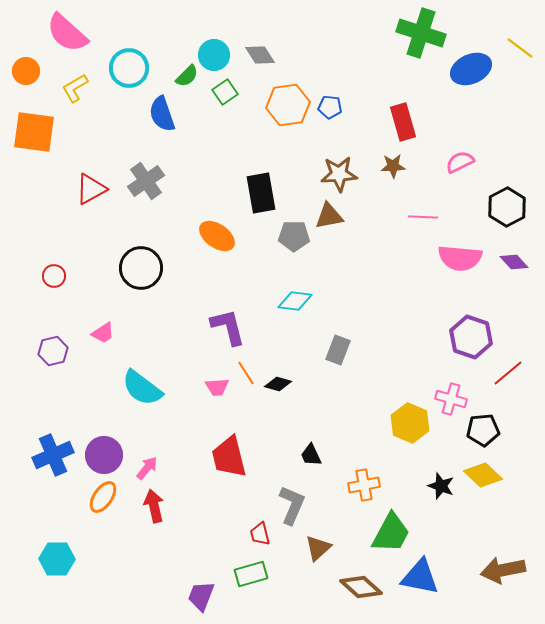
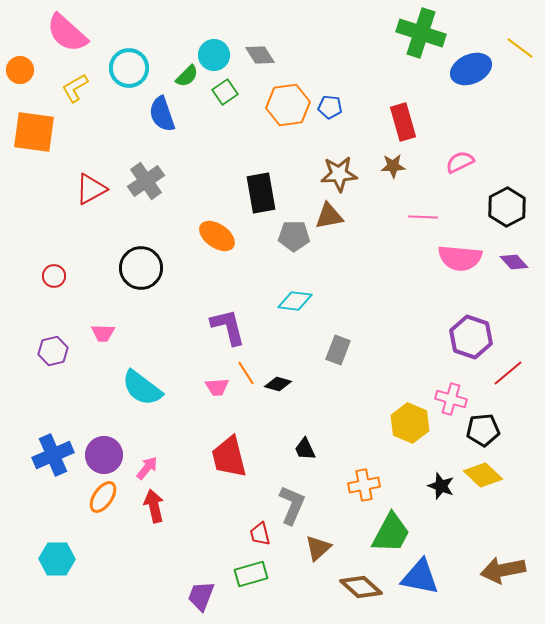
orange circle at (26, 71): moved 6 px left, 1 px up
pink trapezoid at (103, 333): rotated 35 degrees clockwise
black trapezoid at (311, 455): moved 6 px left, 6 px up
